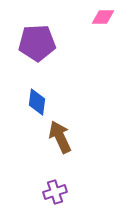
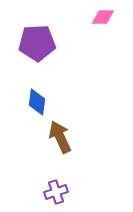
purple cross: moved 1 px right
